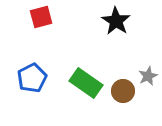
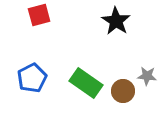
red square: moved 2 px left, 2 px up
gray star: moved 1 px left; rotated 30 degrees clockwise
